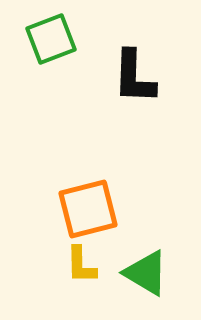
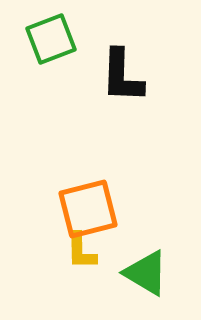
black L-shape: moved 12 px left, 1 px up
yellow L-shape: moved 14 px up
